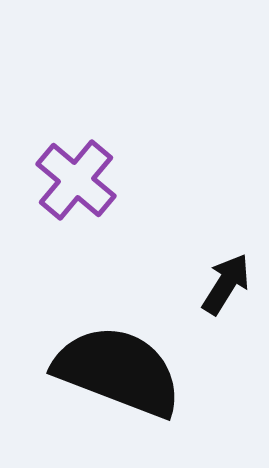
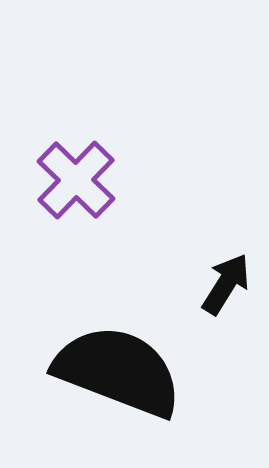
purple cross: rotated 4 degrees clockwise
